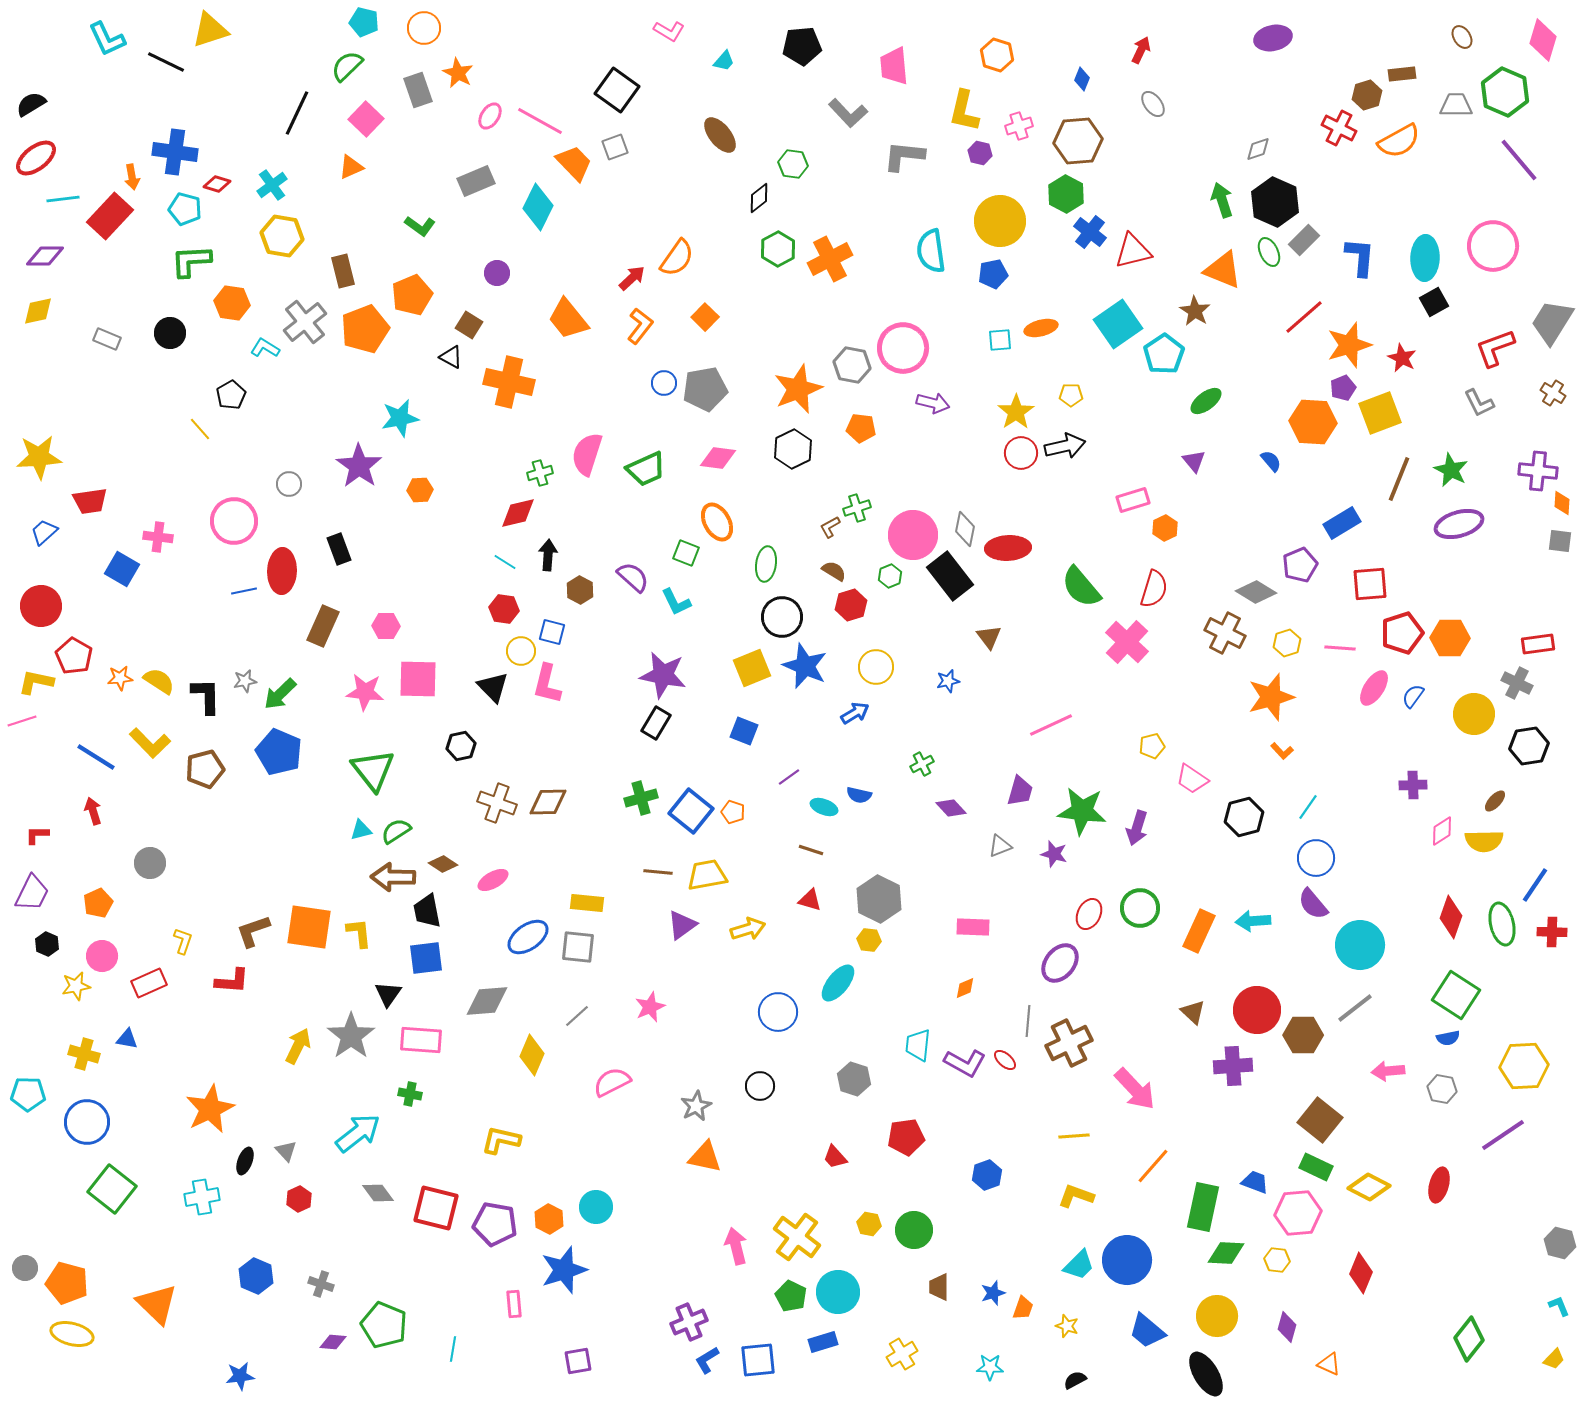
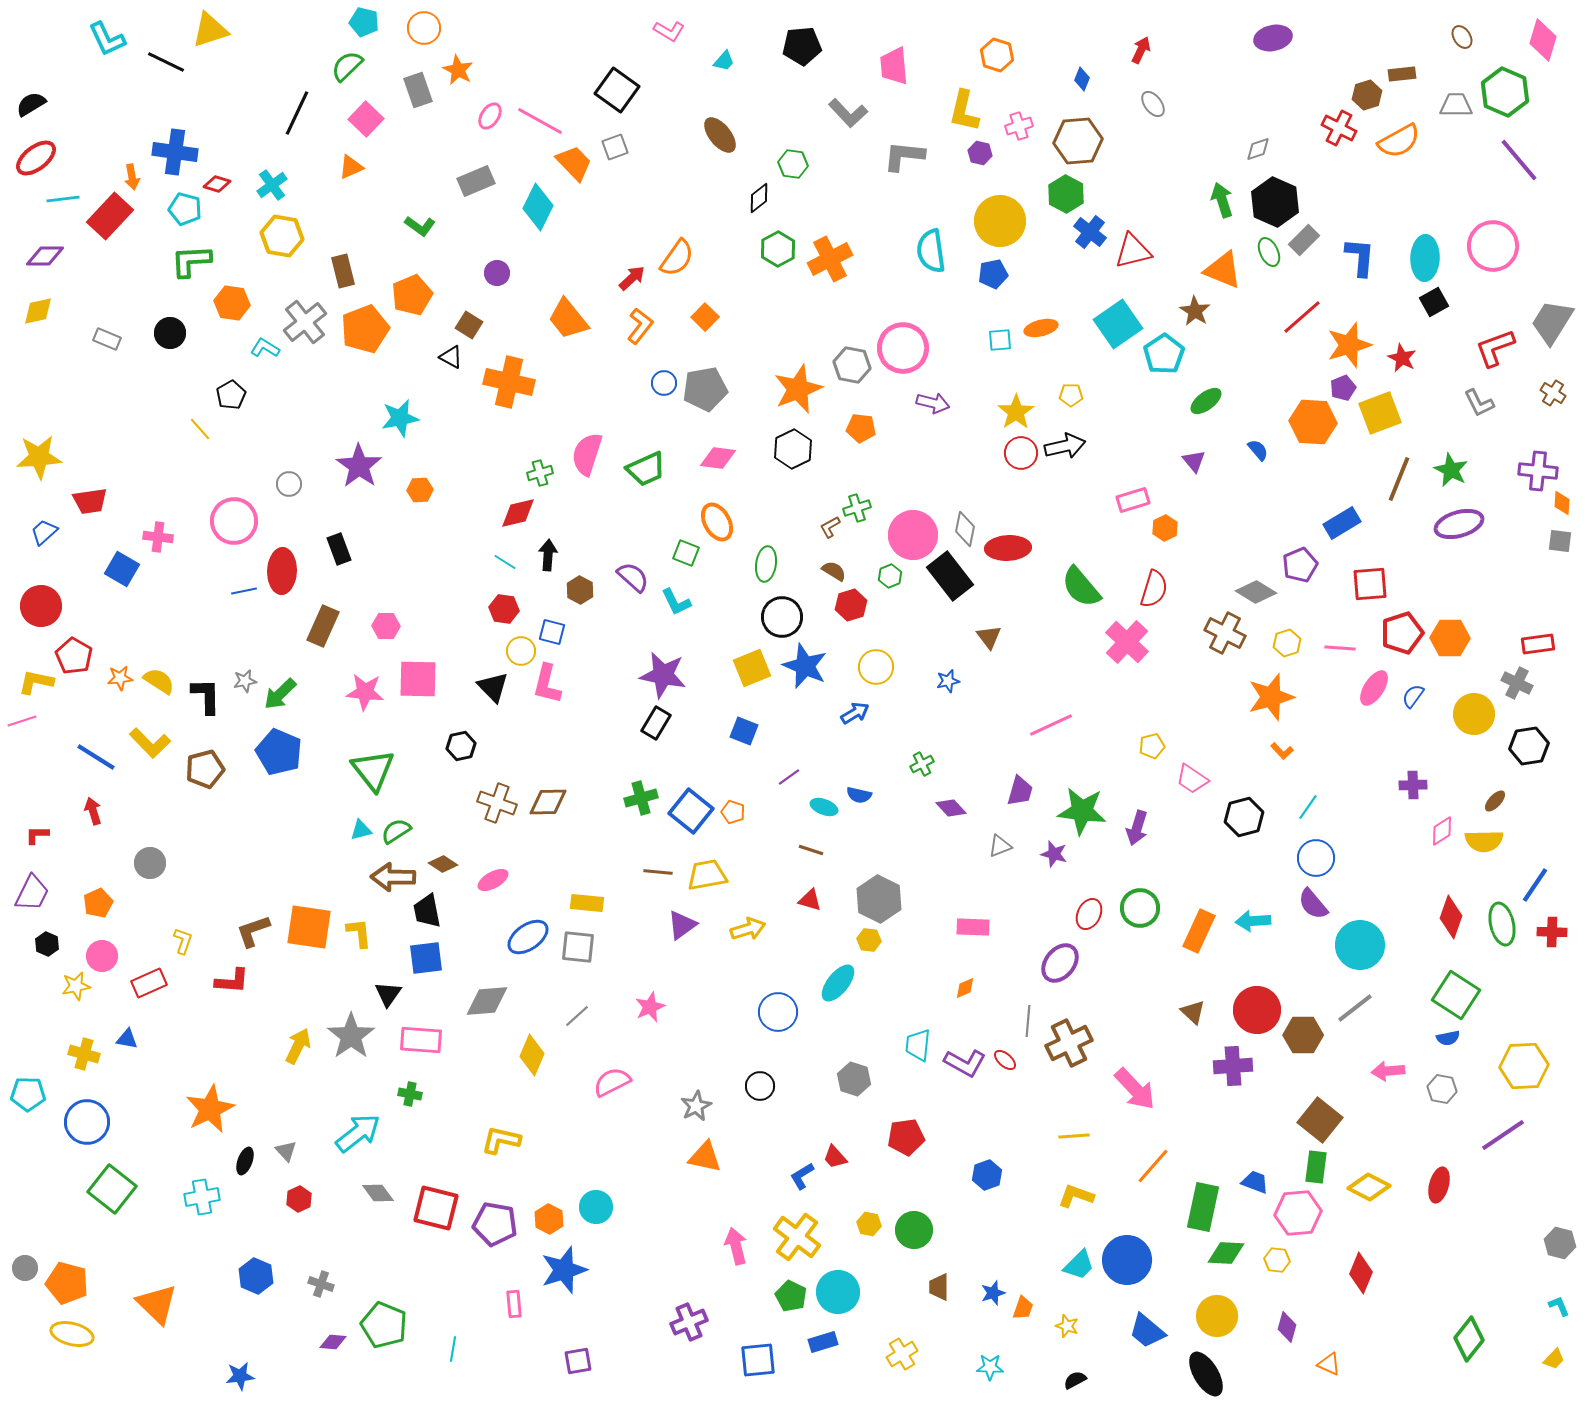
orange star at (458, 73): moved 3 px up
red line at (1304, 317): moved 2 px left
blue semicircle at (1271, 461): moved 13 px left, 11 px up
green rectangle at (1316, 1167): rotated 72 degrees clockwise
blue L-shape at (707, 1360): moved 95 px right, 184 px up
